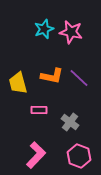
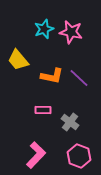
yellow trapezoid: moved 23 px up; rotated 25 degrees counterclockwise
pink rectangle: moved 4 px right
